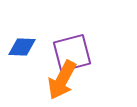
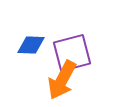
blue diamond: moved 9 px right, 2 px up
